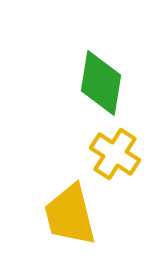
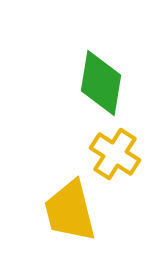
yellow trapezoid: moved 4 px up
